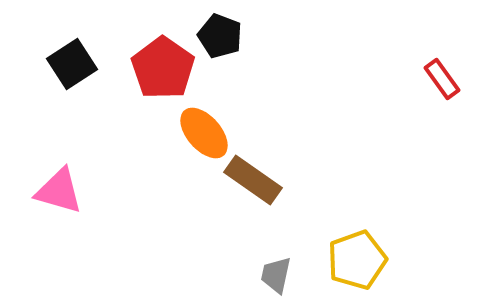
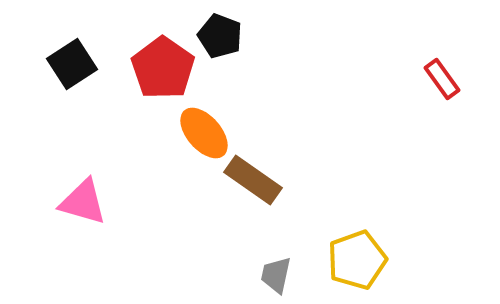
pink triangle: moved 24 px right, 11 px down
